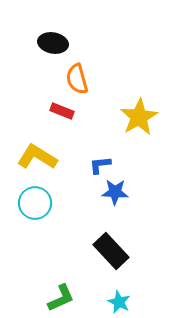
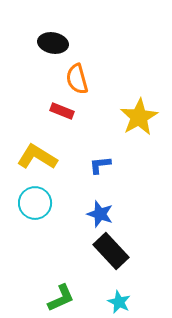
blue star: moved 15 px left, 22 px down; rotated 16 degrees clockwise
